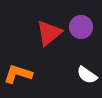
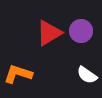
purple circle: moved 4 px down
red triangle: rotated 8 degrees clockwise
